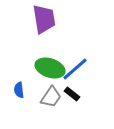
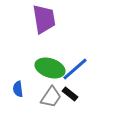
blue semicircle: moved 1 px left, 1 px up
black rectangle: moved 2 px left
